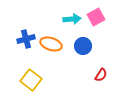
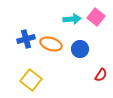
pink square: rotated 24 degrees counterclockwise
blue circle: moved 3 px left, 3 px down
